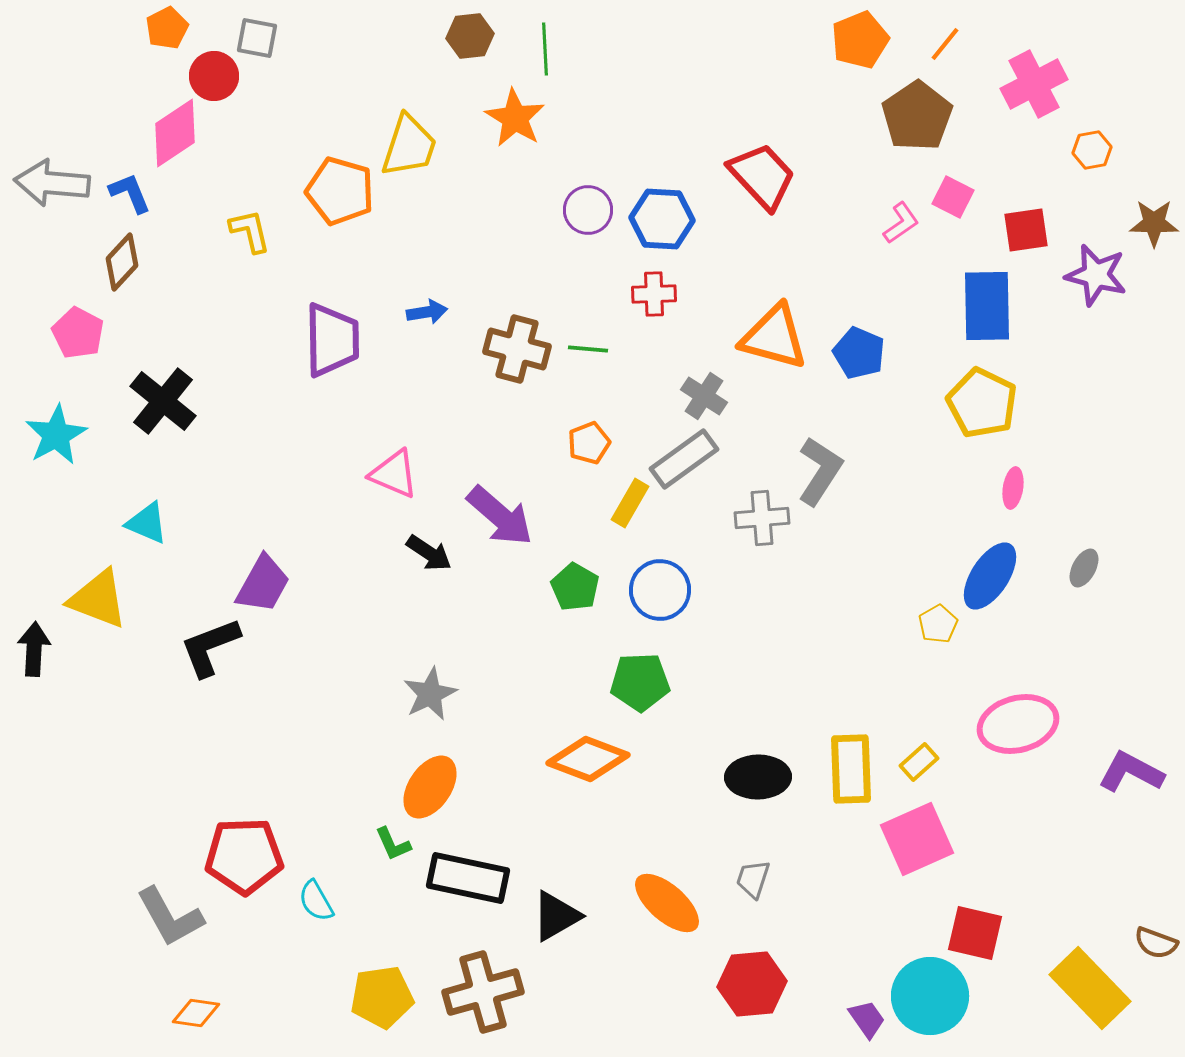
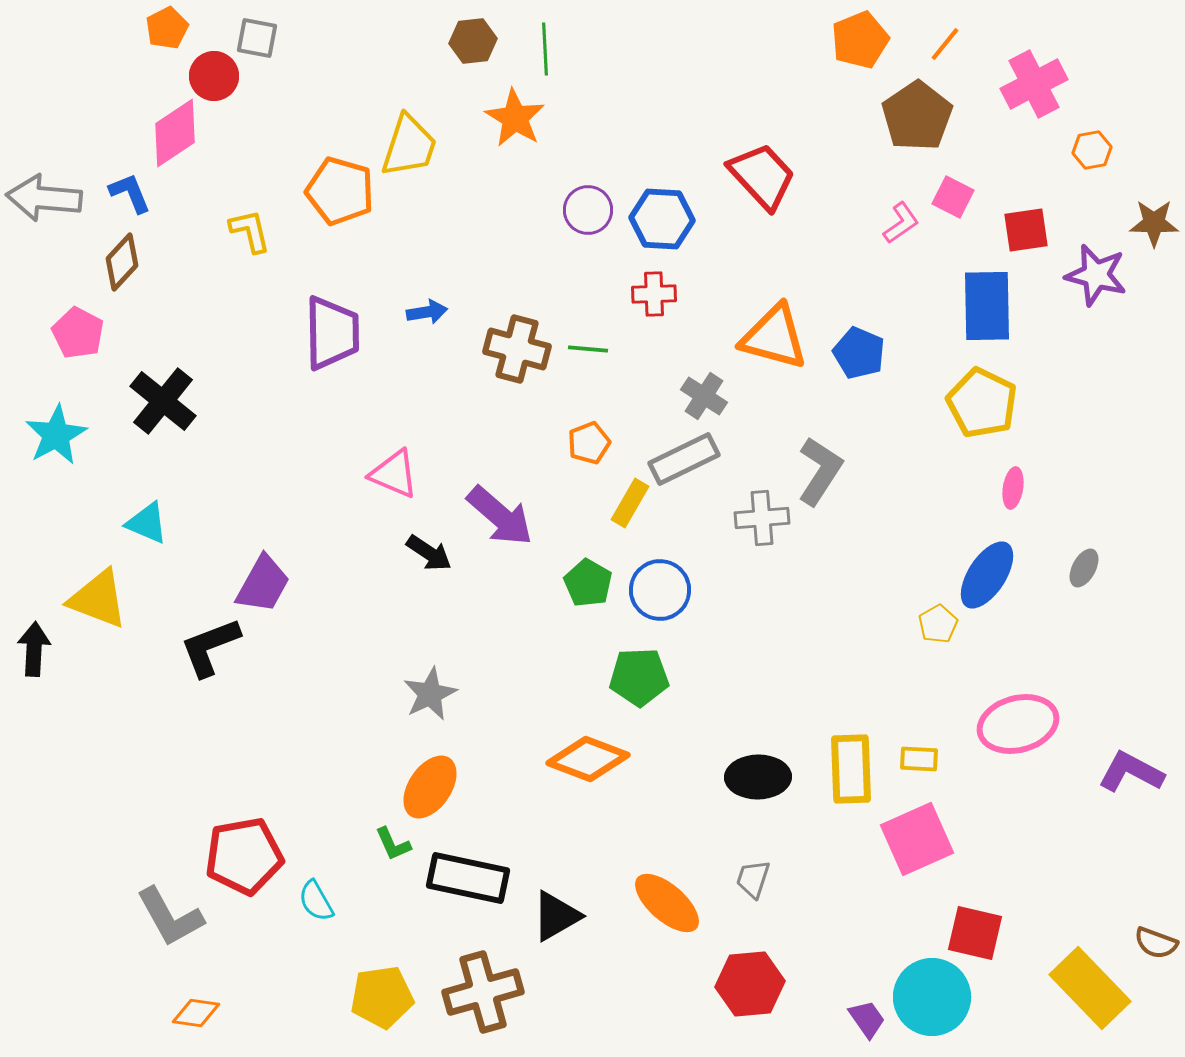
brown hexagon at (470, 36): moved 3 px right, 5 px down
gray arrow at (52, 183): moved 8 px left, 15 px down
purple trapezoid at (332, 340): moved 7 px up
gray rectangle at (684, 459): rotated 10 degrees clockwise
blue ellipse at (990, 576): moved 3 px left, 1 px up
green pentagon at (575, 587): moved 13 px right, 4 px up
green pentagon at (640, 682): moved 1 px left, 5 px up
yellow rectangle at (919, 762): moved 3 px up; rotated 45 degrees clockwise
red pentagon at (244, 856): rotated 8 degrees counterclockwise
red hexagon at (752, 984): moved 2 px left
cyan circle at (930, 996): moved 2 px right, 1 px down
